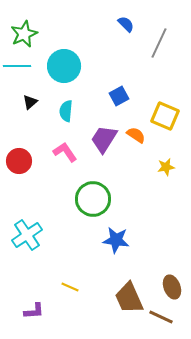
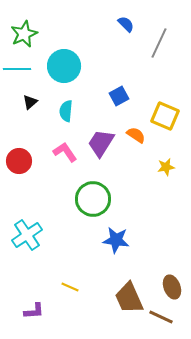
cyan line: moved 3 px down
purple trapezoid: moved 3 px left, 4 px down
